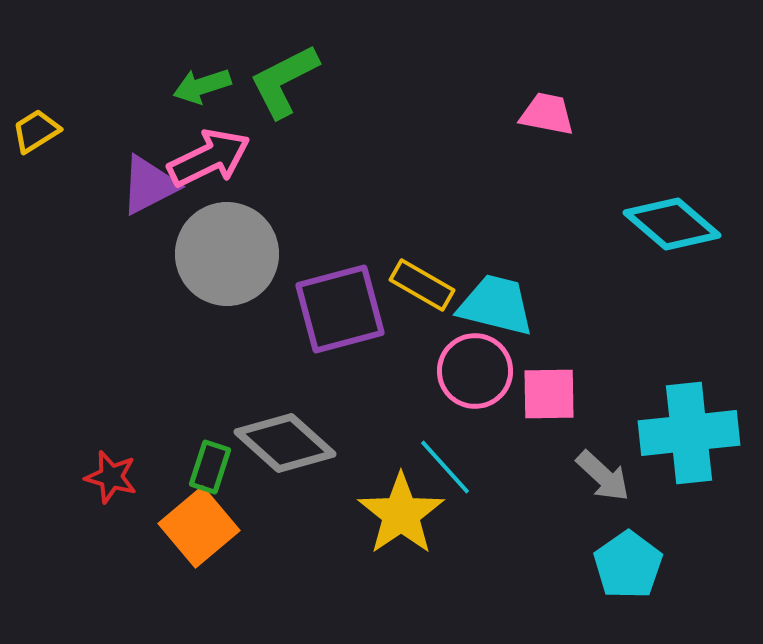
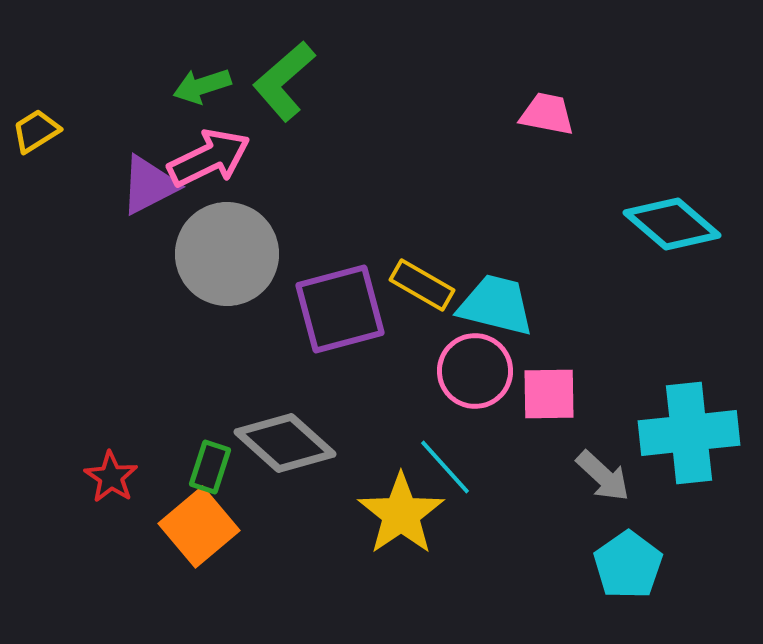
green L-shape: rotated 14 degrees counterclockwise
red star: rotated 18 degrees clockwise
